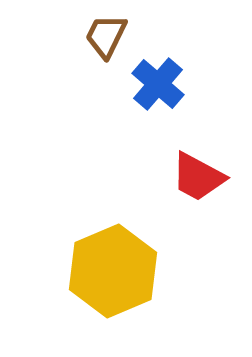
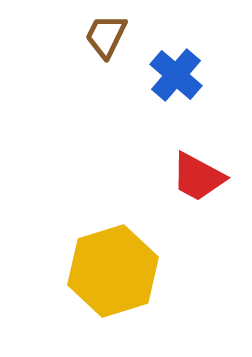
blue cross: moved 18 px right, 9 px up
yellow hexagon: rotated 6 degrees clockwise
